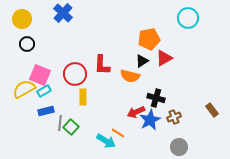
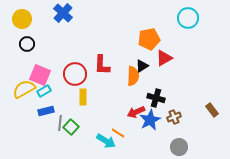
black triangle: moved 5 px down
orange semicircle: moved 3 px right; rotated 102 degrees counterclockwise
